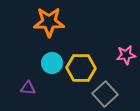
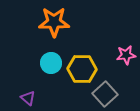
orange star: moved 5 px right
cyan circle: moved 1 px left
yellow hexagon: moved 1 px right, 1 px down
purple triangle: moved 10 px down; rotated 35 degrees clockwise
